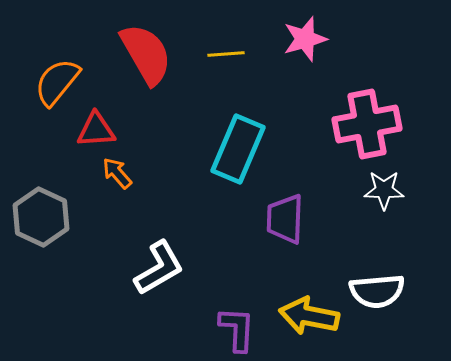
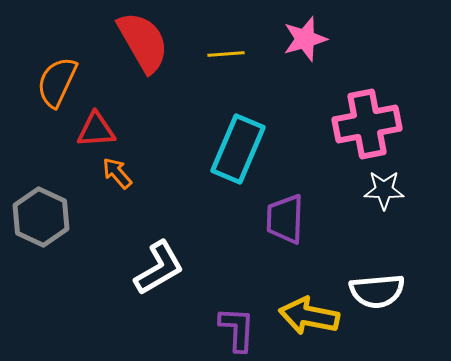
red semicircle: moved 3 px left, 12 px up
orange semicircle: rotated 14 degrees counterclockwise
